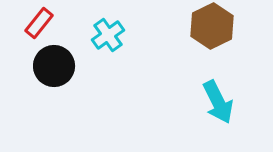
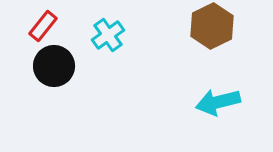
red rectangle: moved 4 px right, 3 px down
cyan arrow: rotated 102 degrees clockwise
